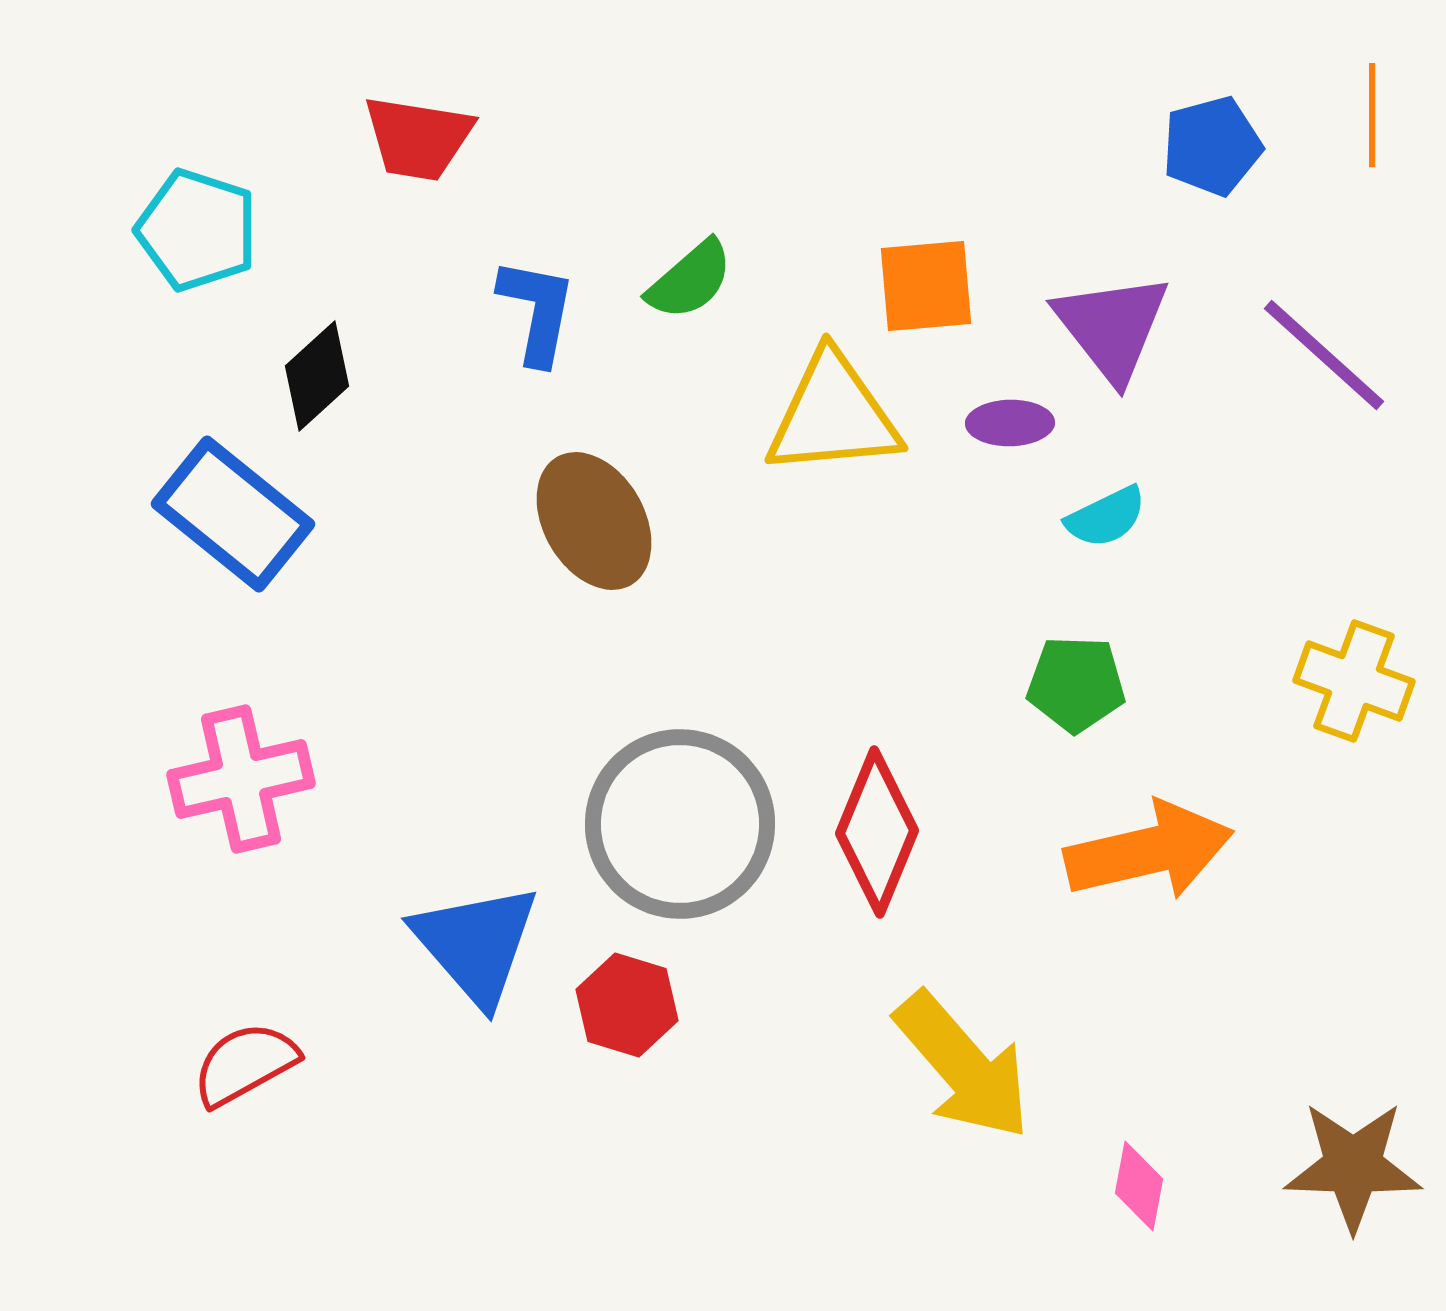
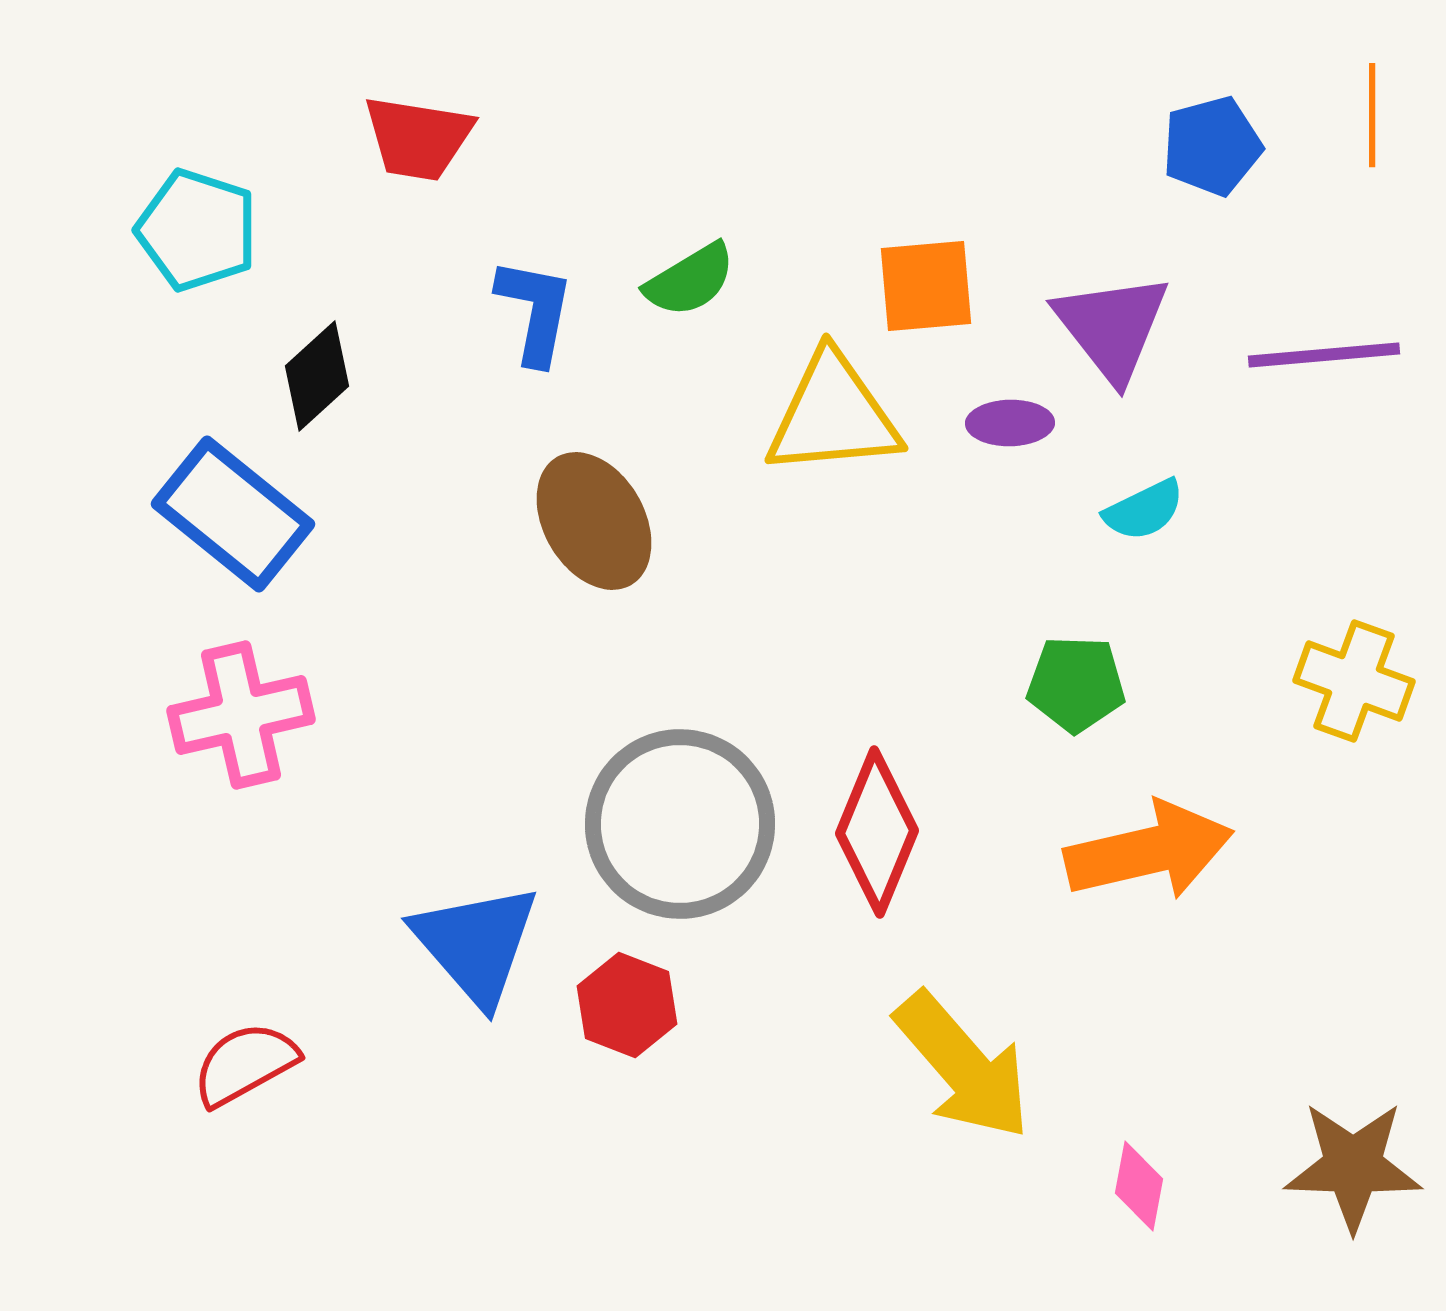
green semicircle: rotated 10 degrees clockwise
blue L-shape: moved 2 px left
purple line: rotated 47 degrees counterclockwise
cyan semicircle: moved 38 px right, 7 px up
pink cross: moved 64 px up
red hexagon: rotated 4 degrees clockwise
